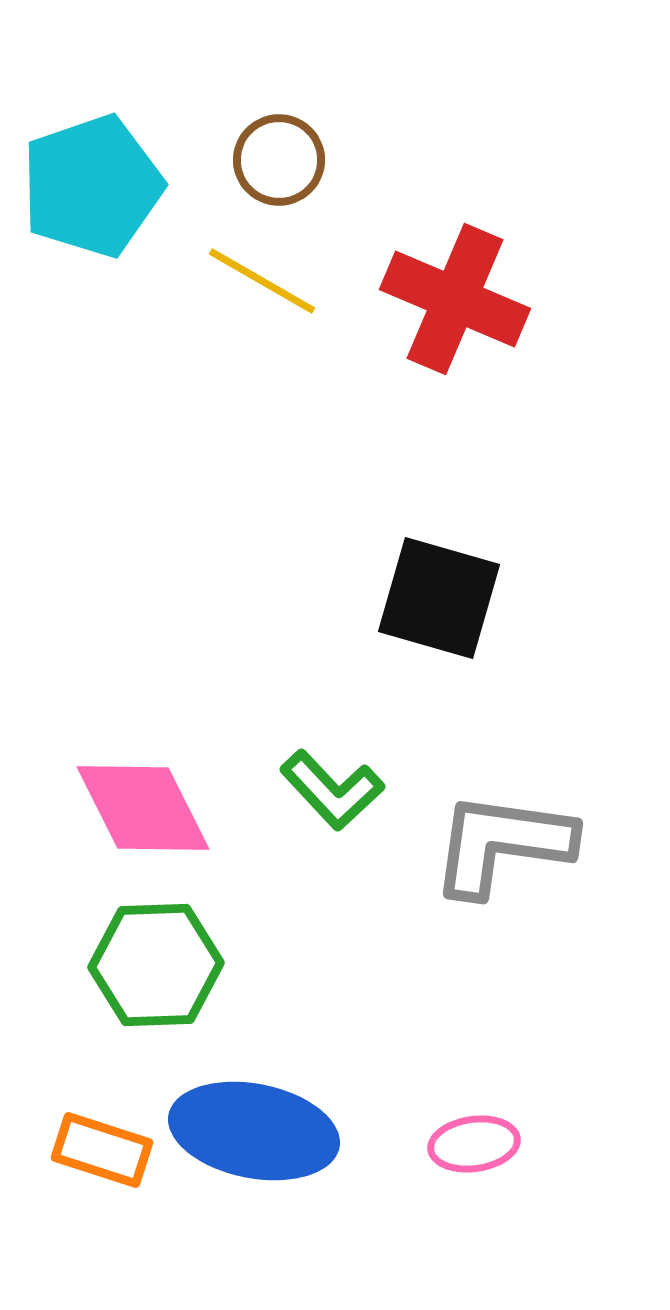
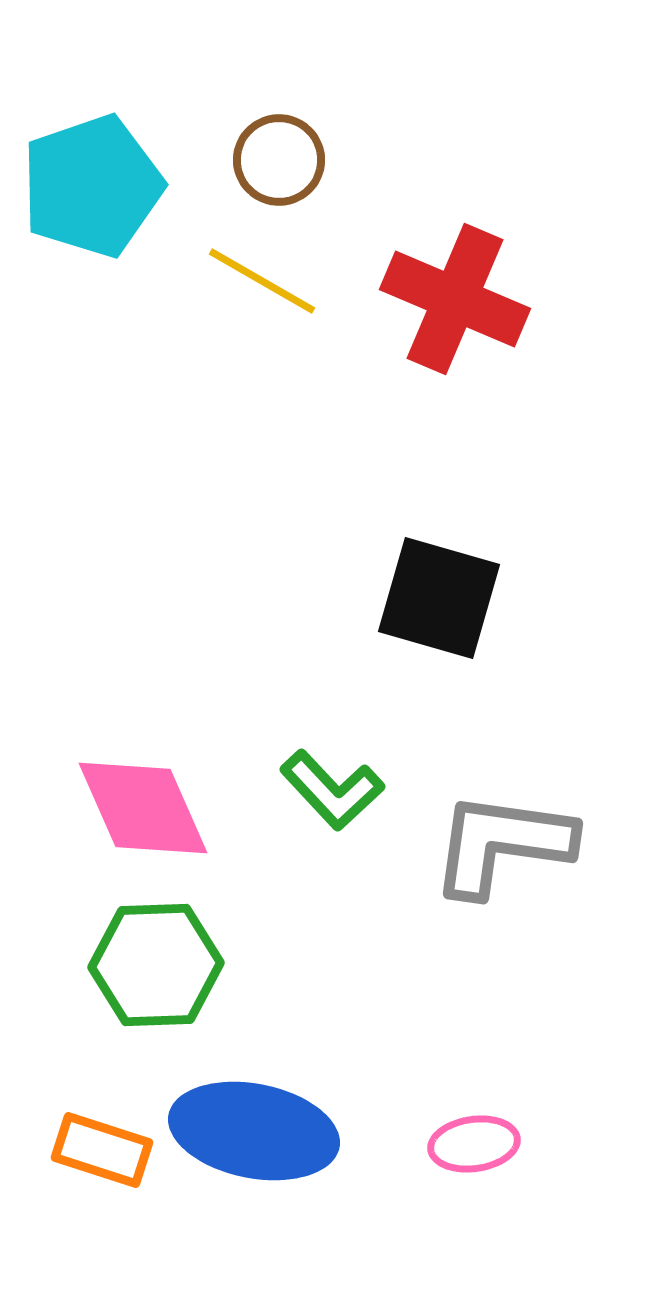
pink diamond: rotated 3 degrees clockwise
